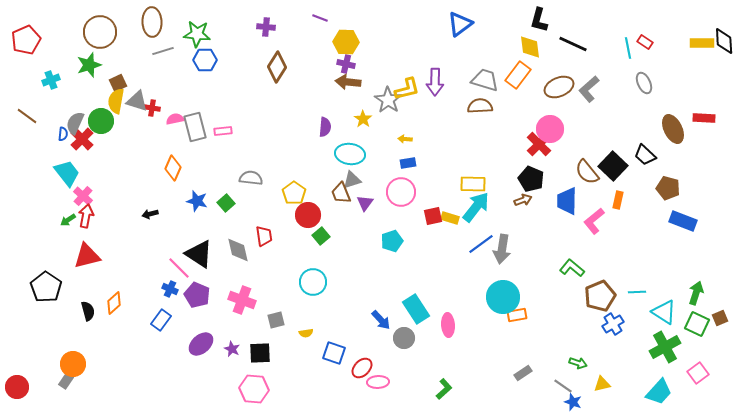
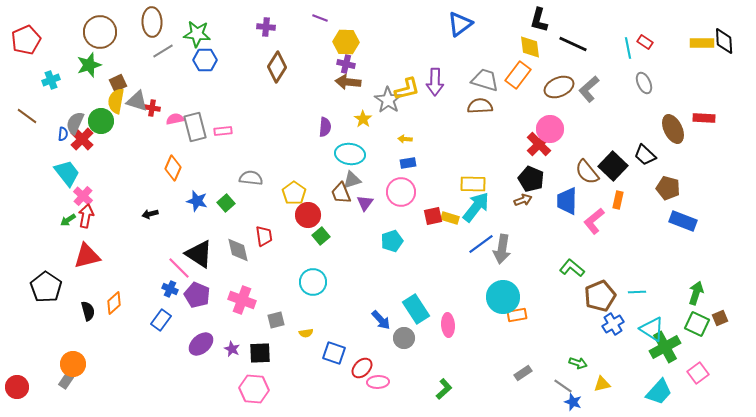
gray line at (163, 51): rotated 15 degrees counterclockwise
cyan triangle at (664, 312): moved 12 px left, 17 px down
